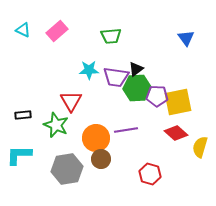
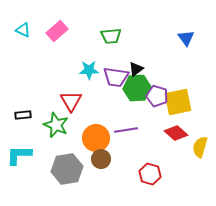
purple pentagon: rotated 15 degrees clockwise
